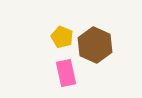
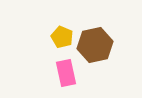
brown hexagon: rotated 24 degrees clockwise
